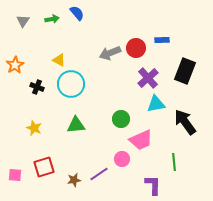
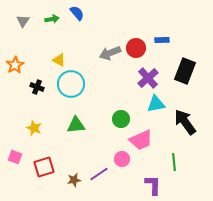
pink square: moved 18 px up; rotated 16 degrees clockwise
